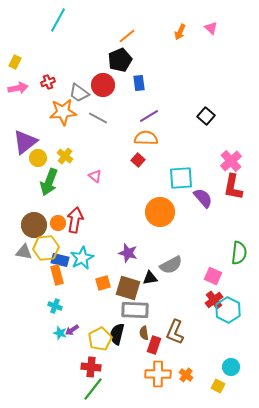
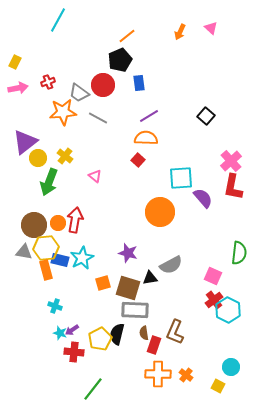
orange rectangle at (57, 275): moved 11 px left, 5 px up
red cross at (91, 367): moved 17 px left, 15 px up
